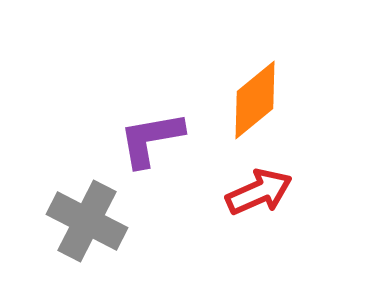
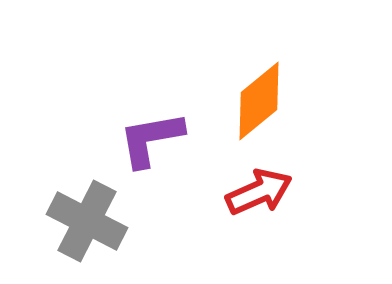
orange diamond: moved 4 px right, 1 px down
